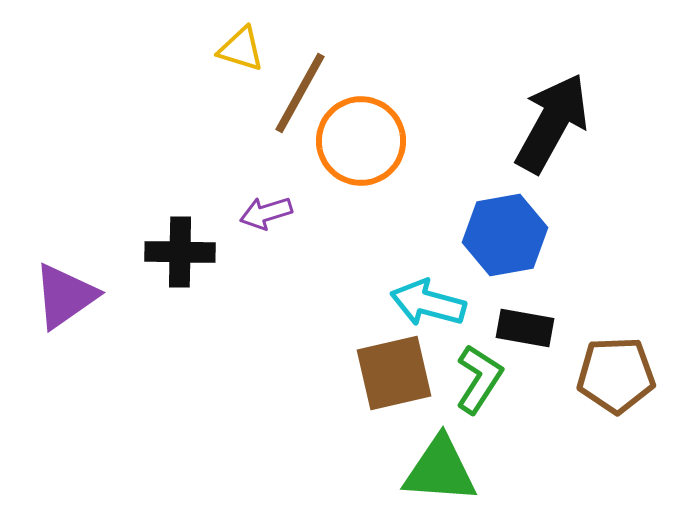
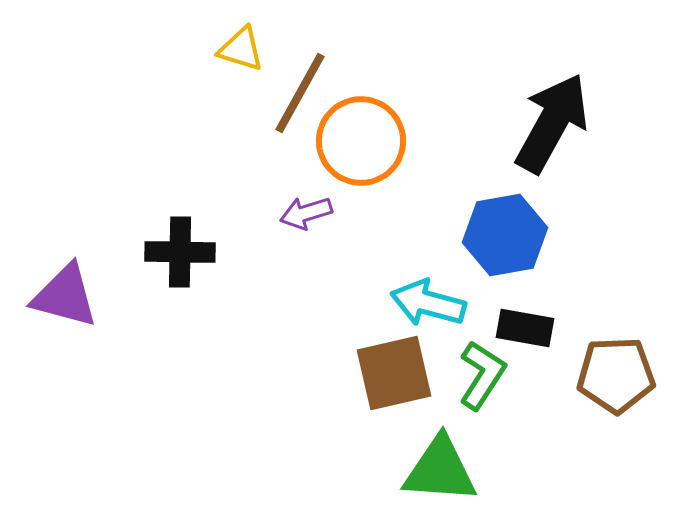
purple arrow: moved 40 px right
purple triangle: rotated 50 degrees clockwise
green L-shape: moved 3 px right, 4 px up
